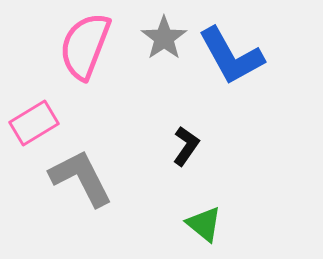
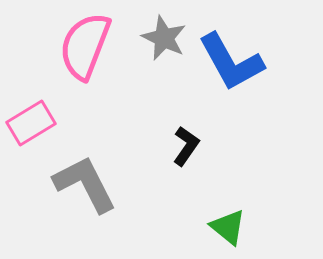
gray star: rotated 12 degrees counterclockwise
blue L-shape: moved 6 px down
pink rectangle: moved 3 px left
gray L-shape: moved 4 px right, 6 px down
green triangle: moved 24 px right, 3 px down
